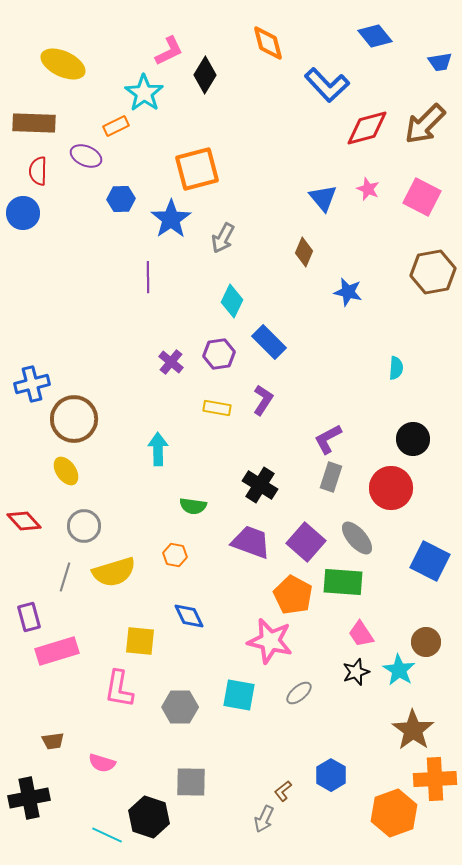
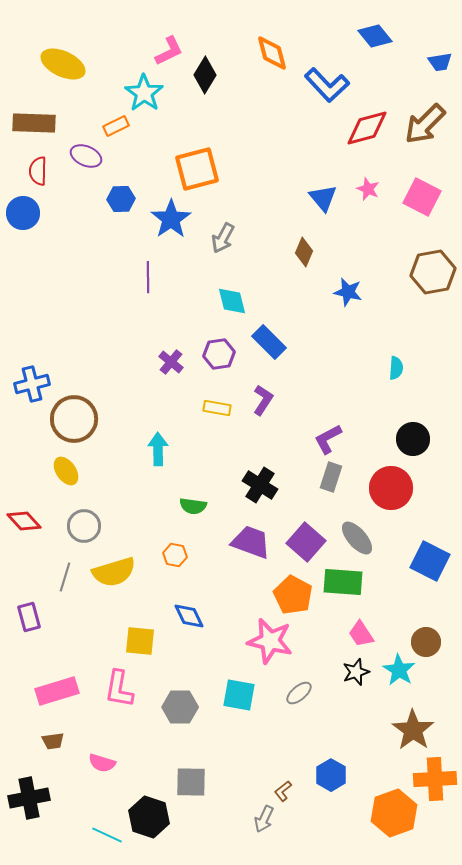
orange diamond at (268, 43): moved 4 px right, 10 px down
cyan diamond at (232, 301): rotated 40 degrees counterclockwise
pink rectangle at (57, 651): moved 40 px down
